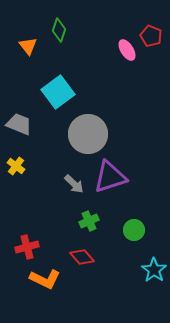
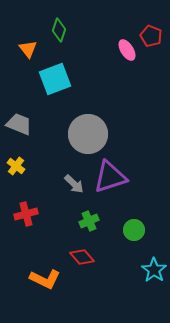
orange triangle: moved 3 px down
cyan square: moved 3 px left, 13 px up; rotated 16 degrees clockwise
red cross: moved 1 px left, 33 px up
